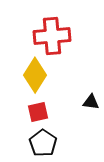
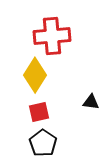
red square: moved 1 px right
